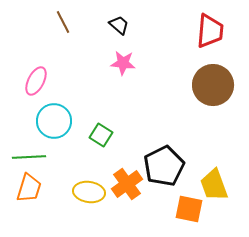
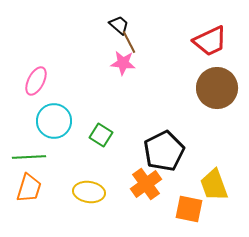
brown line: moved 66 px right, 20 px down
red trapezoid: moved 10 px down; rotated 60 degrees clockwise
brown circle: moved 4 px right, 3 px down
black pentagon: moved 15 px up
orange cross: moved 19 px right
